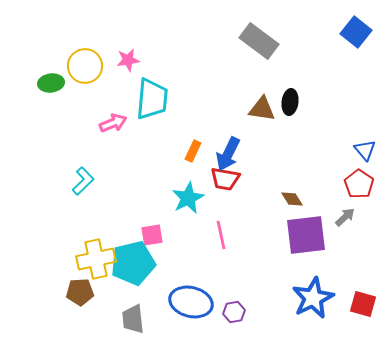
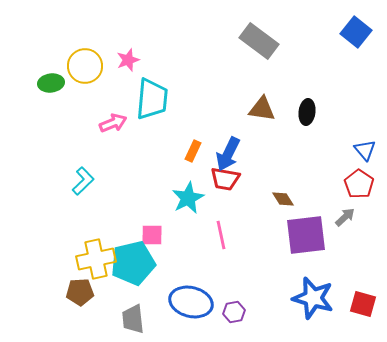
pink star: rotated 10 degrees counterclockwise
black ellipse: moved 17 px right, 10 px down
brown diamond: moved 9 px left
pink square: rotated 10 degrees clockwise
blue star: rotated 30 degrees counterclockwise
